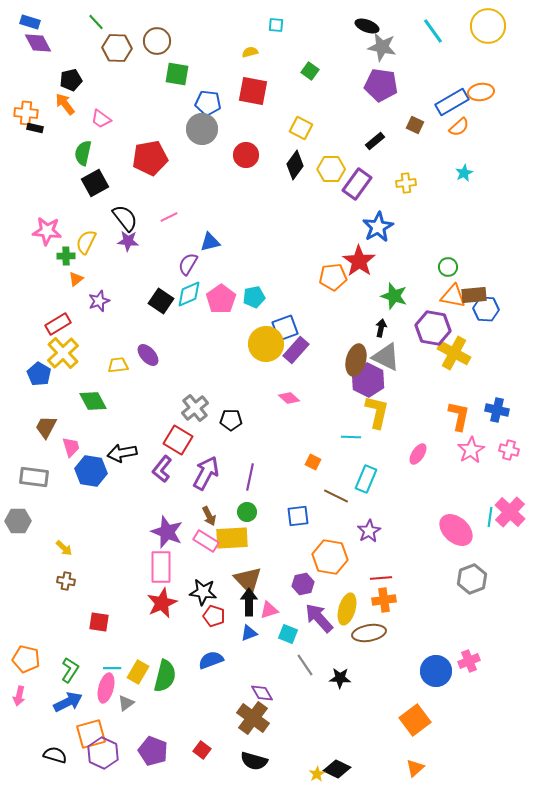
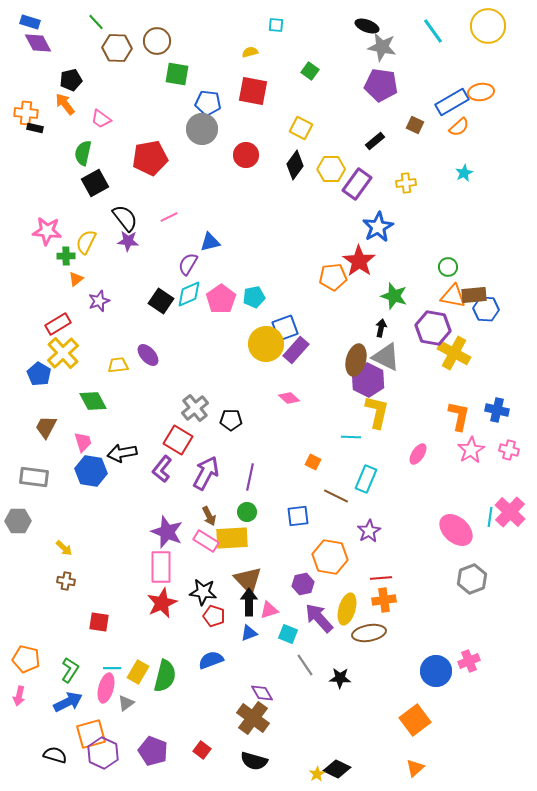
pink trapezoid at (71, 447): moved 12 px right, 5 px up
